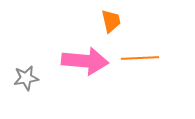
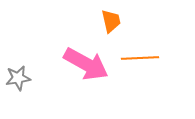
pink arrow: moved 1 px right, 3 px down; rotated 24 degrees clockwise
gray star: moved 8 px left
